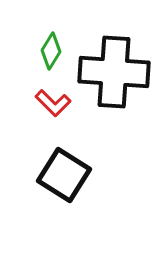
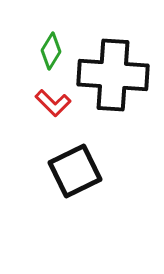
black cross: moved 1 px left, 3 px down
black square: moved 11 px right, 4 px up; rotated 32 degrees clockwise
